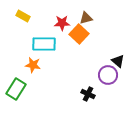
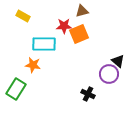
brown triangle: moved 4 px left, 7 px up
red star: moved 2 px right, 3 px down
orange square: rotated 24 degrees clockwise
purple circle: moved 1 px right, 1 px up
